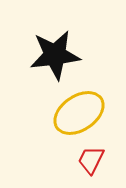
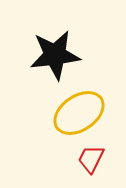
red trapezoid: moved 1 px up
